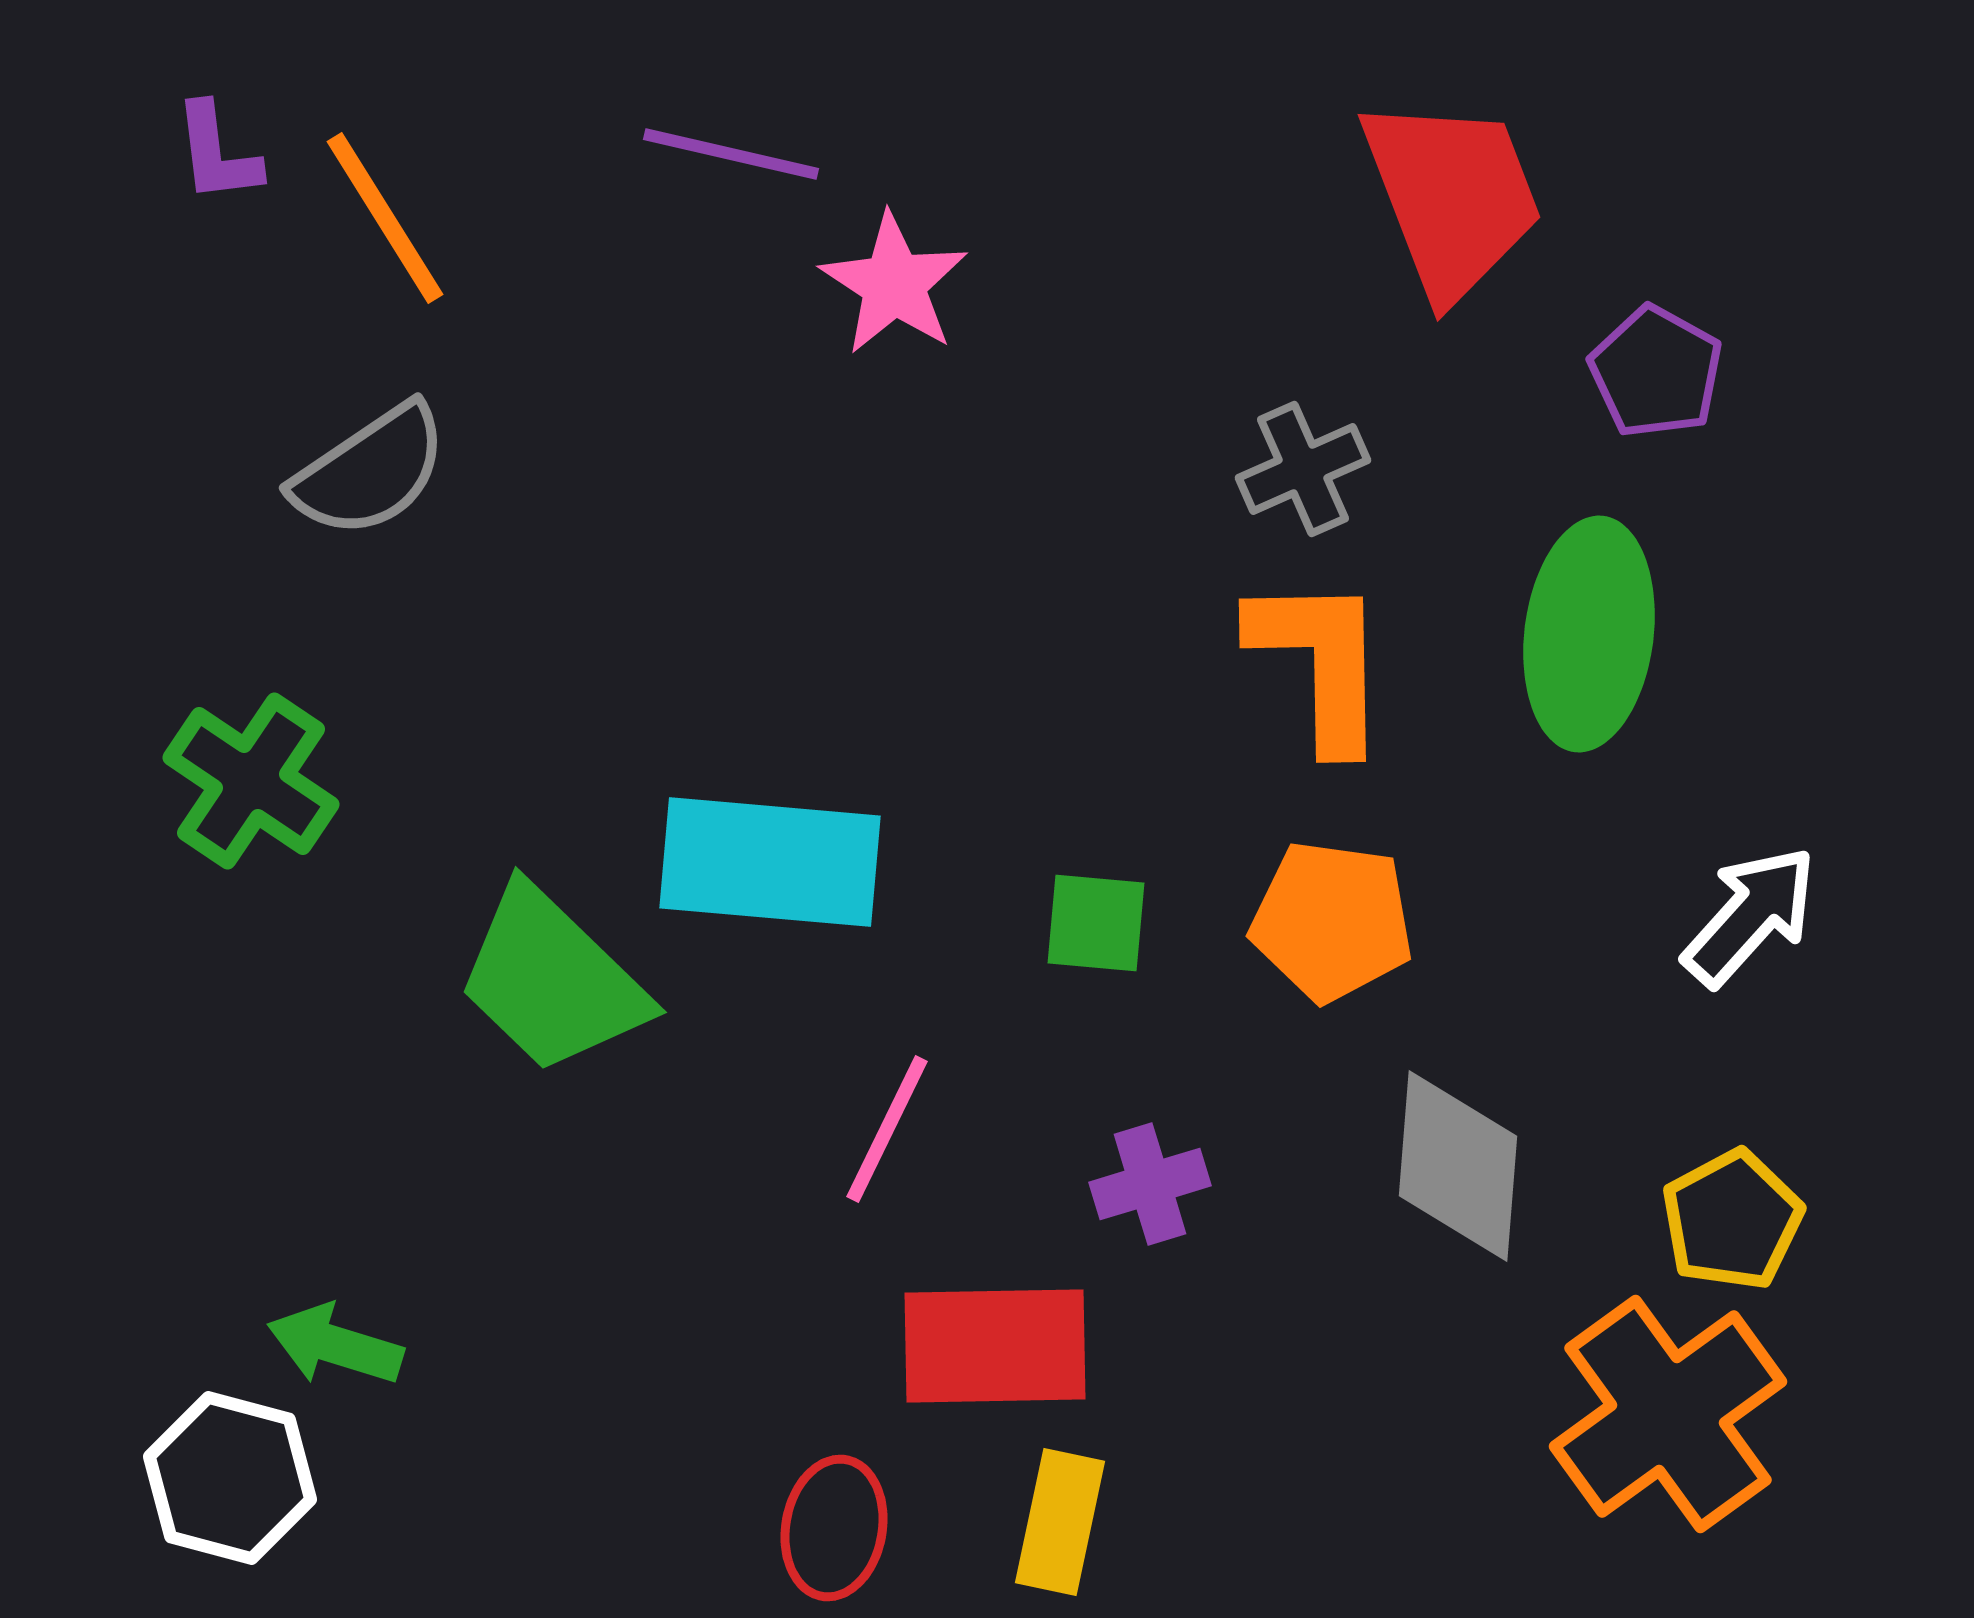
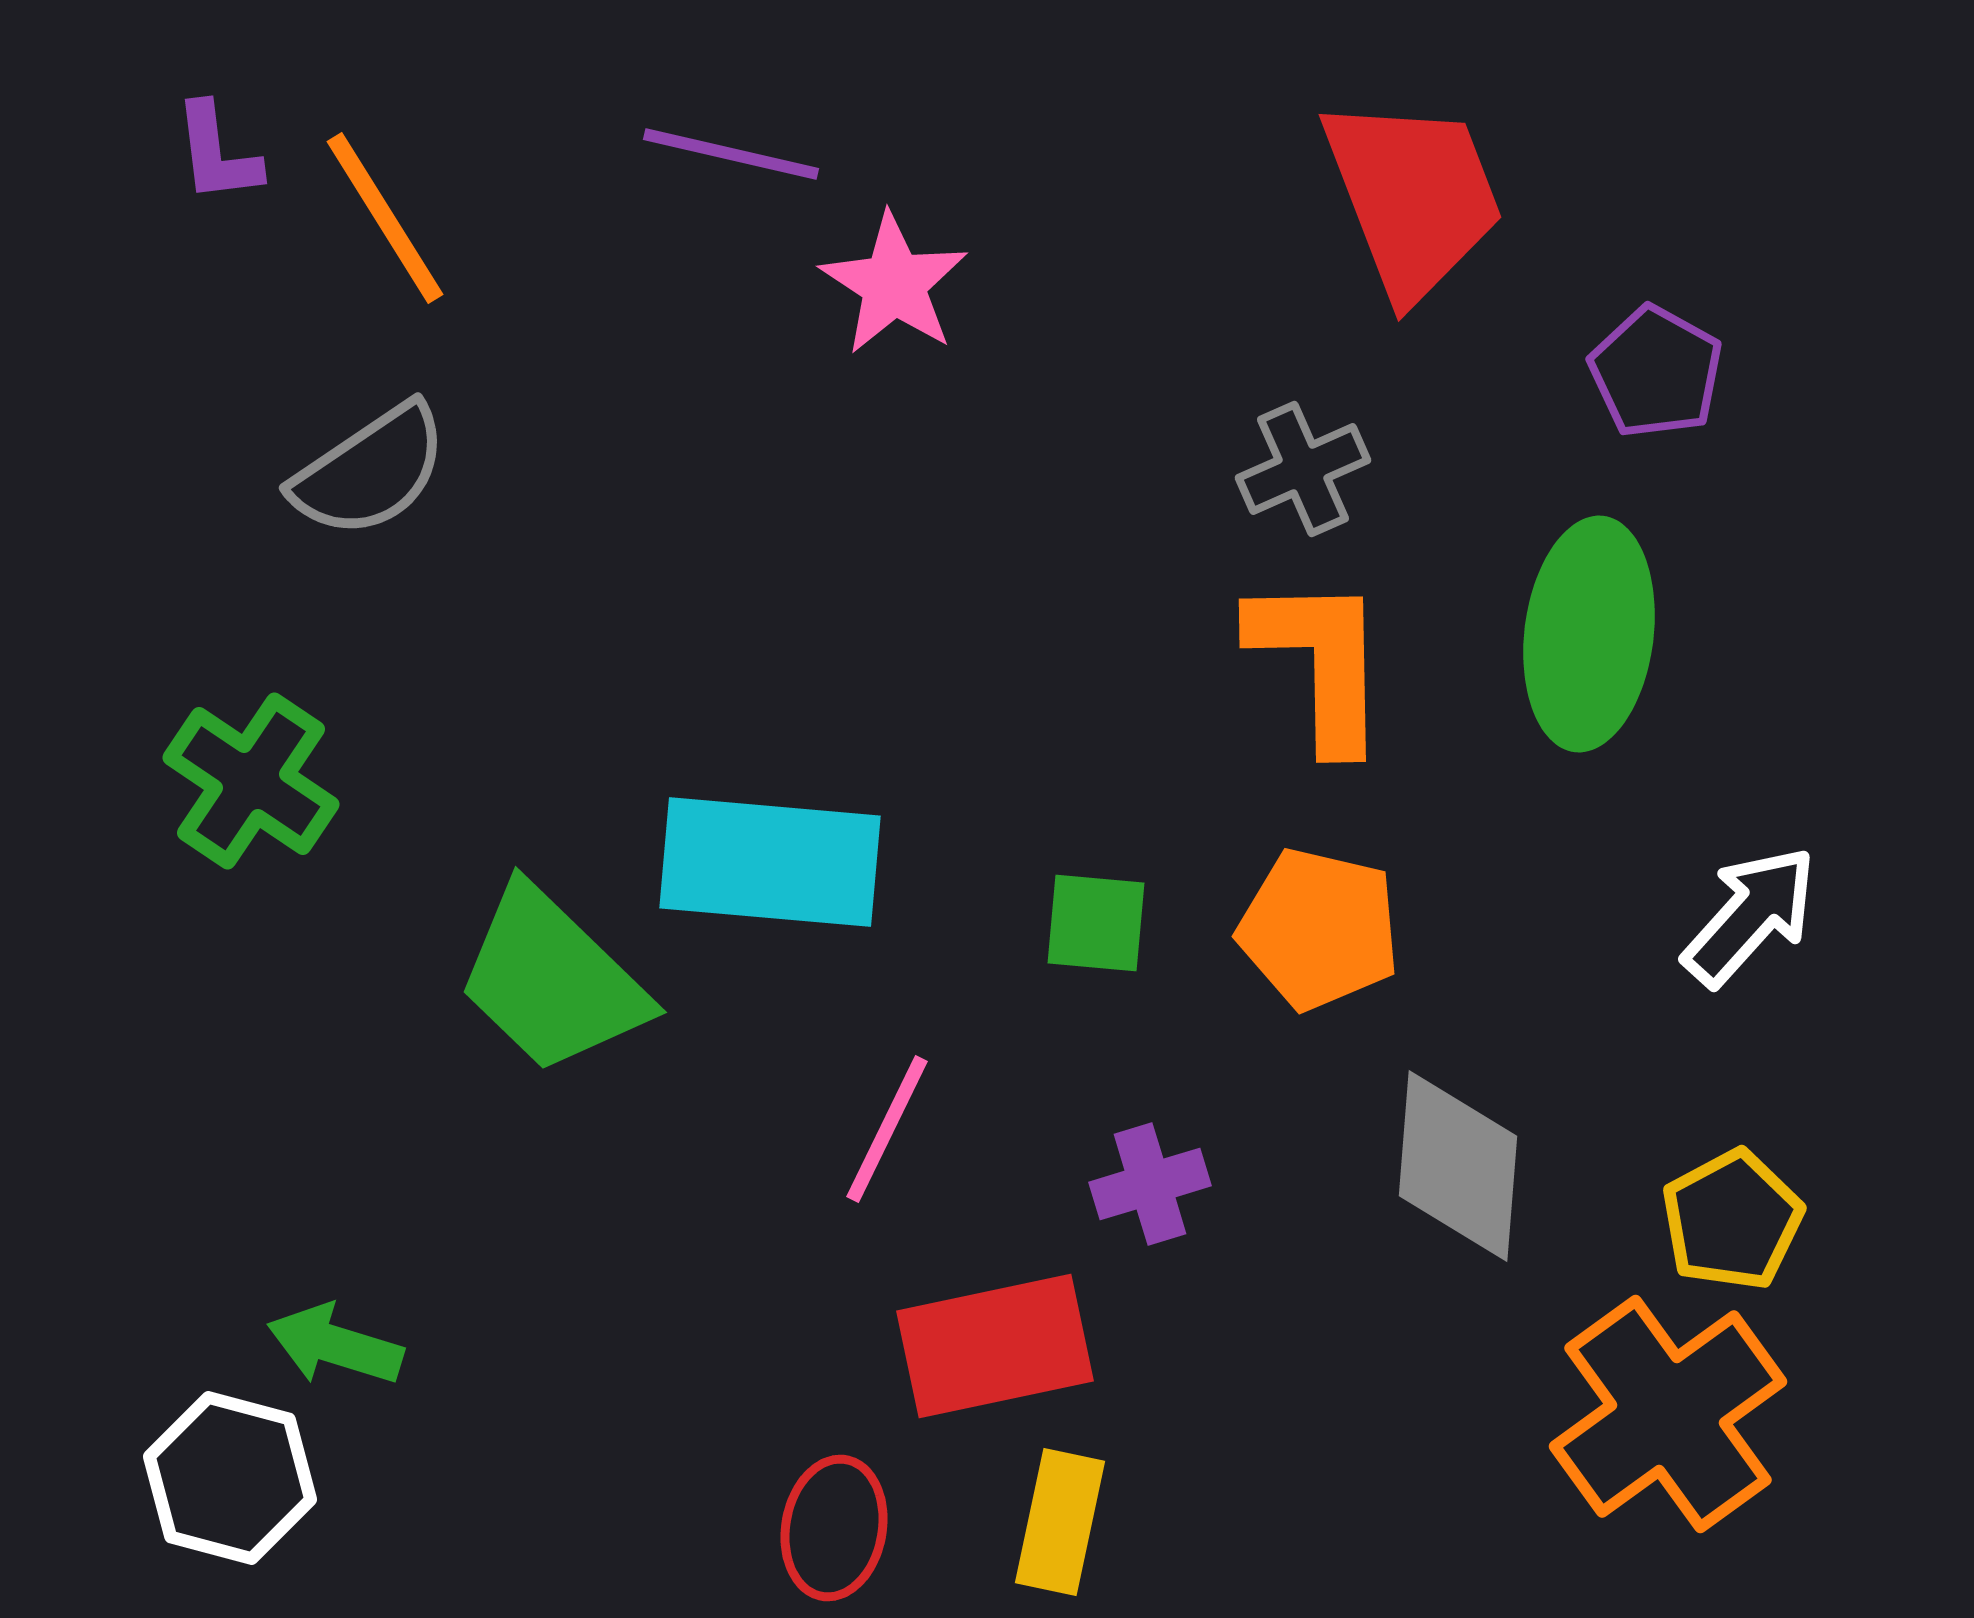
red trapezoid: moved 39 px left
orange pentagon: moved 13 px left, 8 px down; rotated 5 degrees clockwise
red rectangle: rotated 11 degrees counterclockwise
